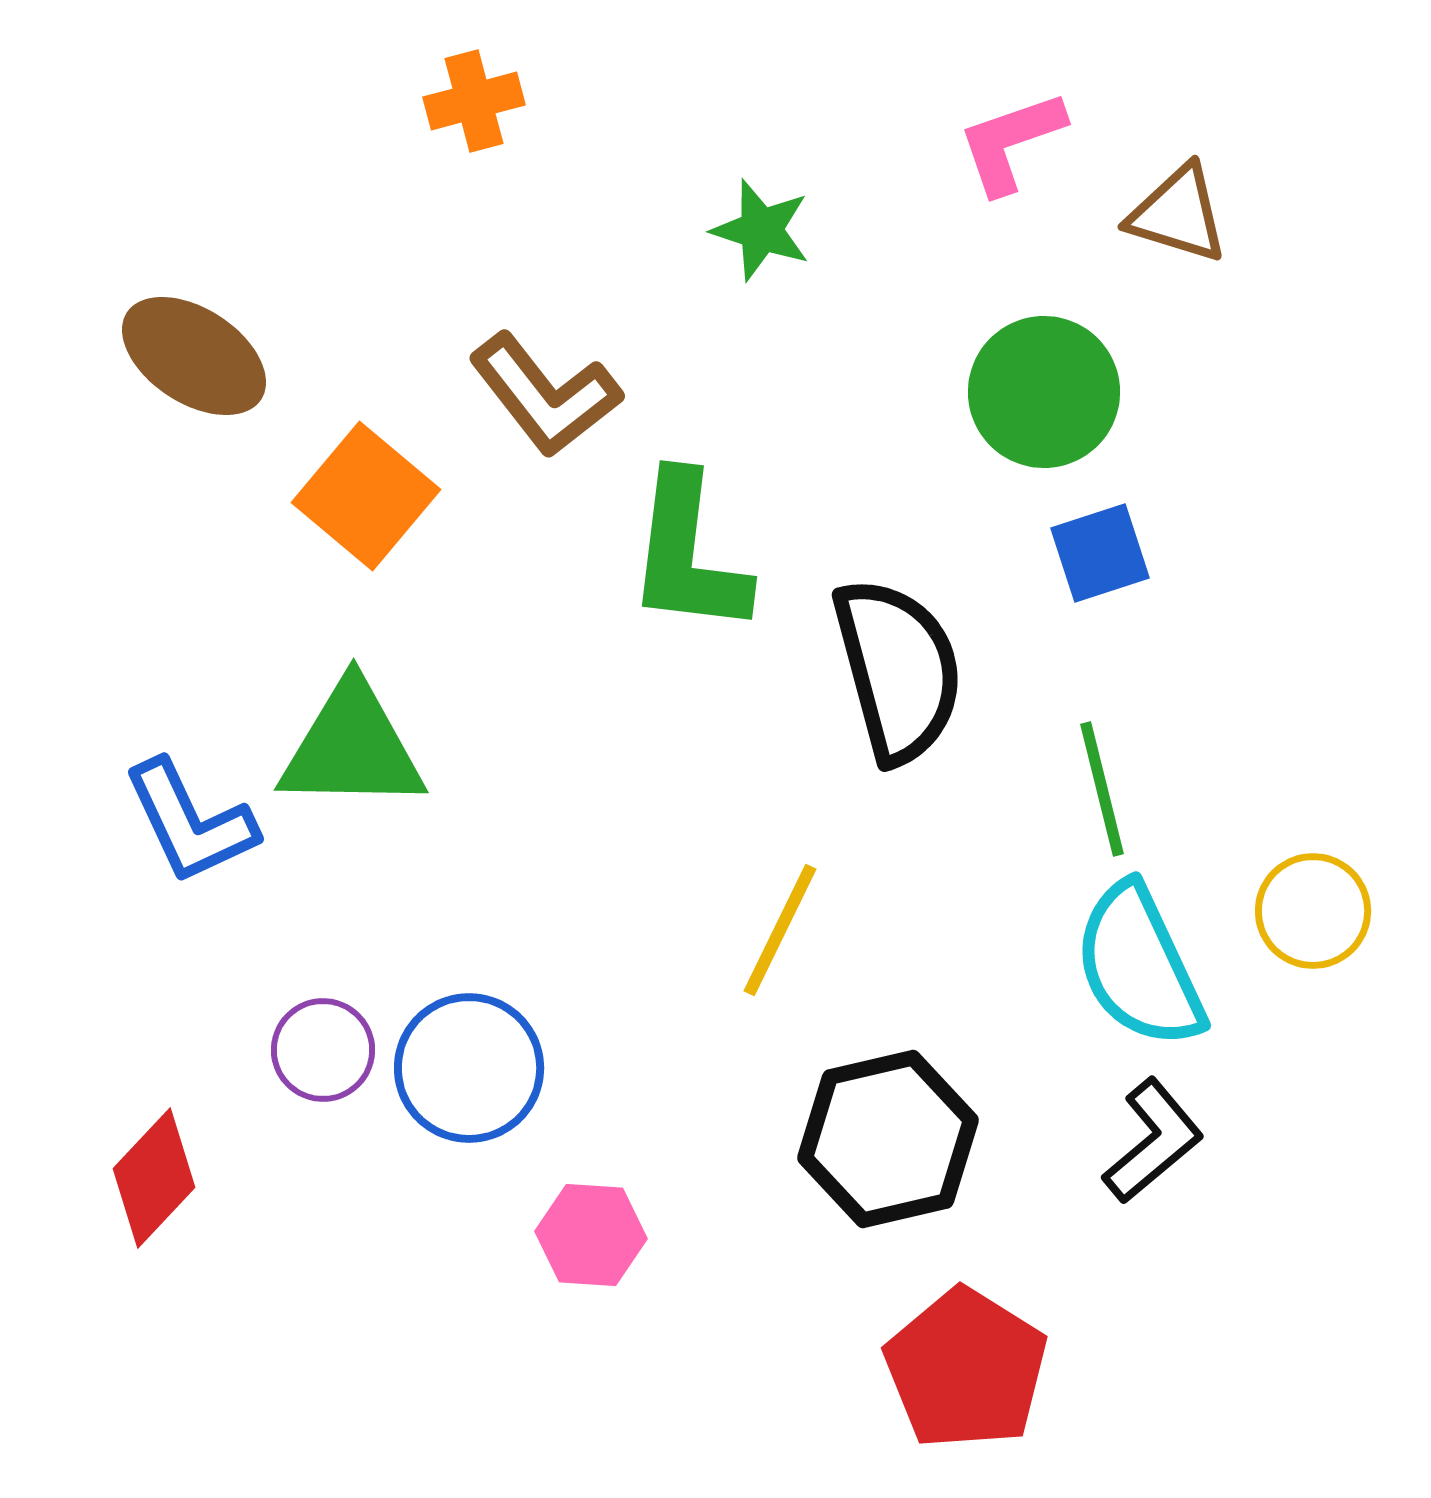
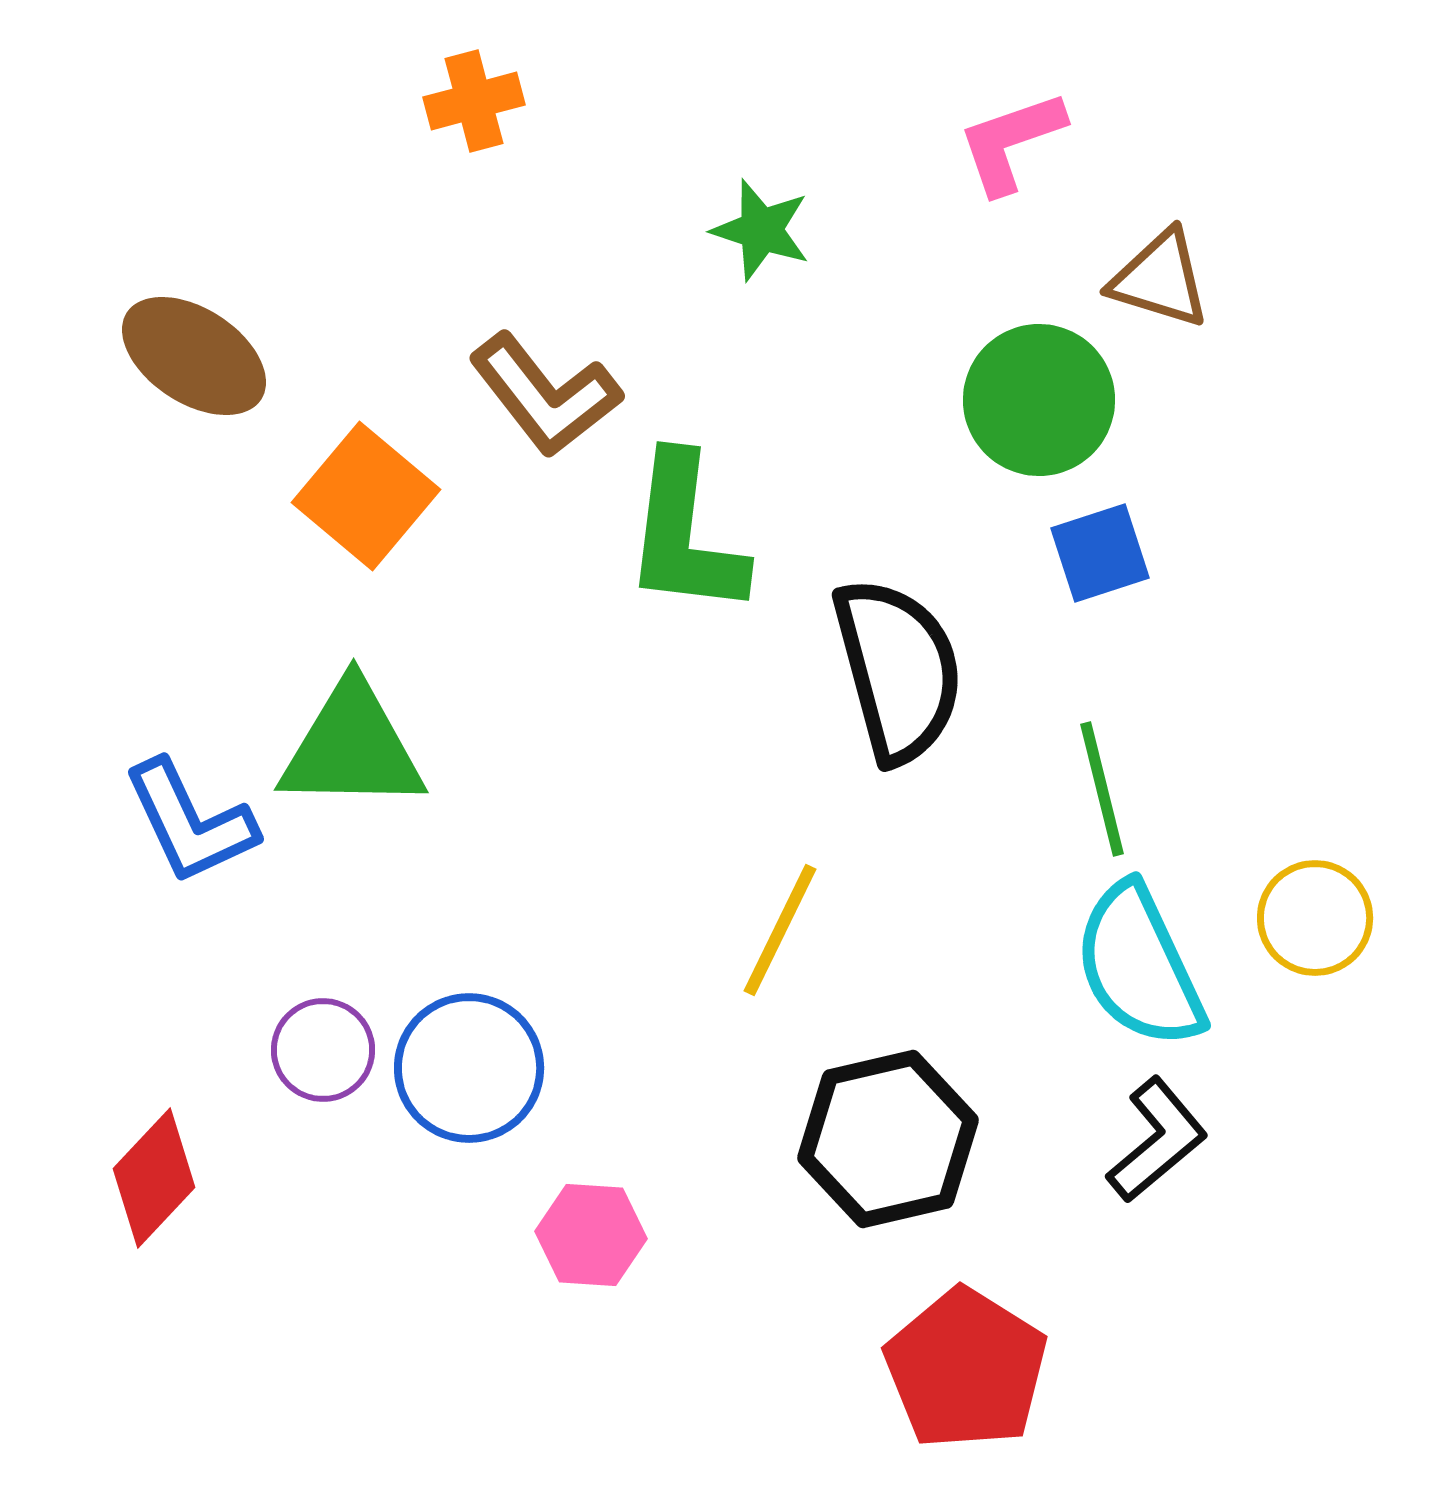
brown triangle: moved 18 px left, 65 px down
green circle: moved 5 px left, 8 px down
green L-shape: moved 3 px left, 19 px up
yellow circle: moved 2 px right, 7 px down
black L-shape: moved 4 px right, 1 px up
